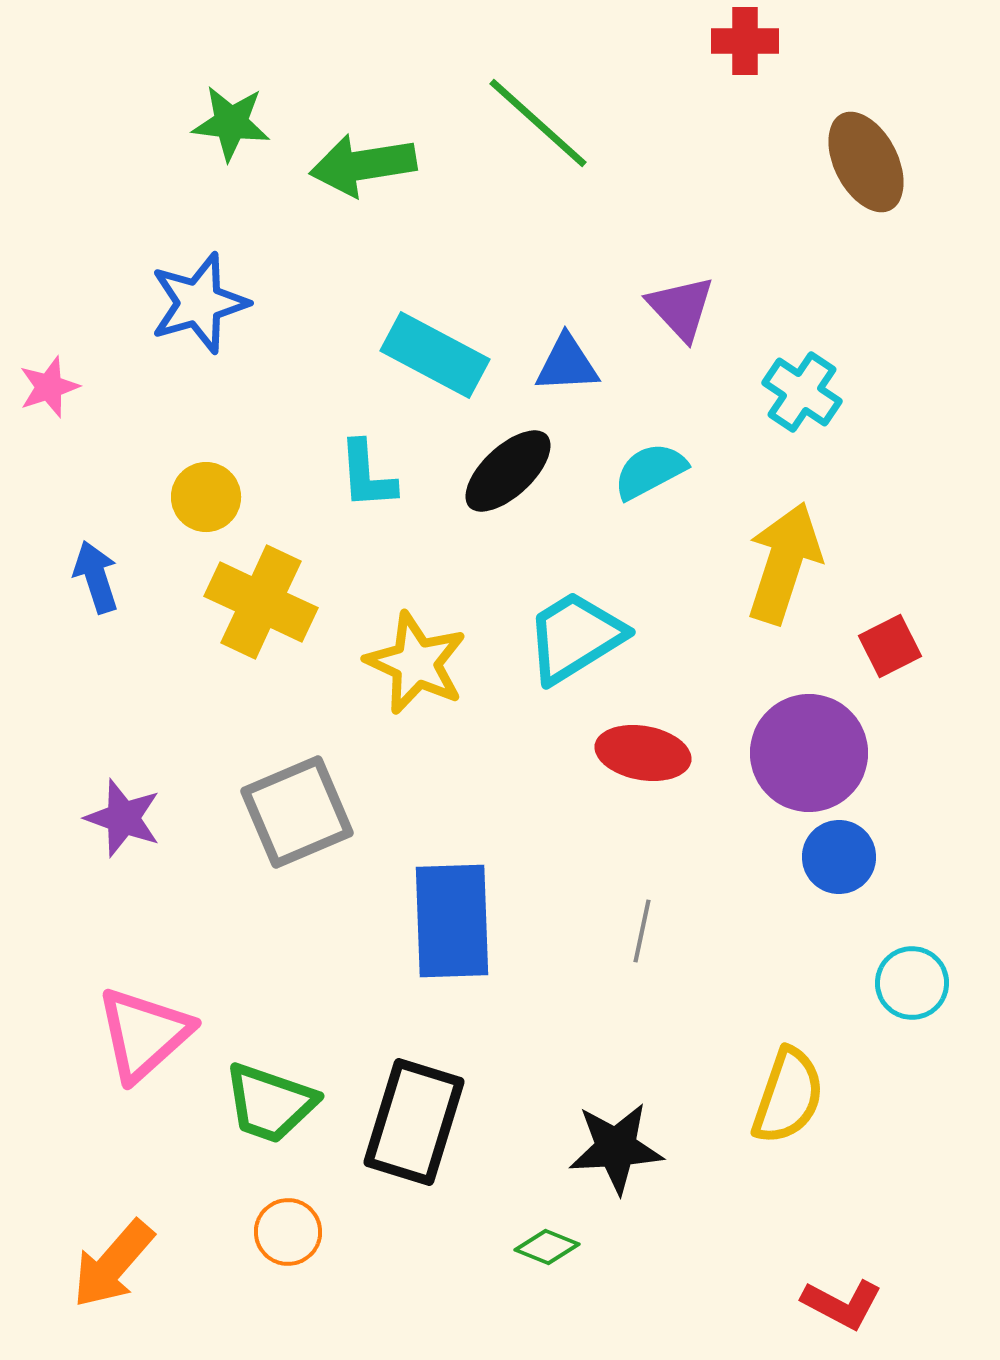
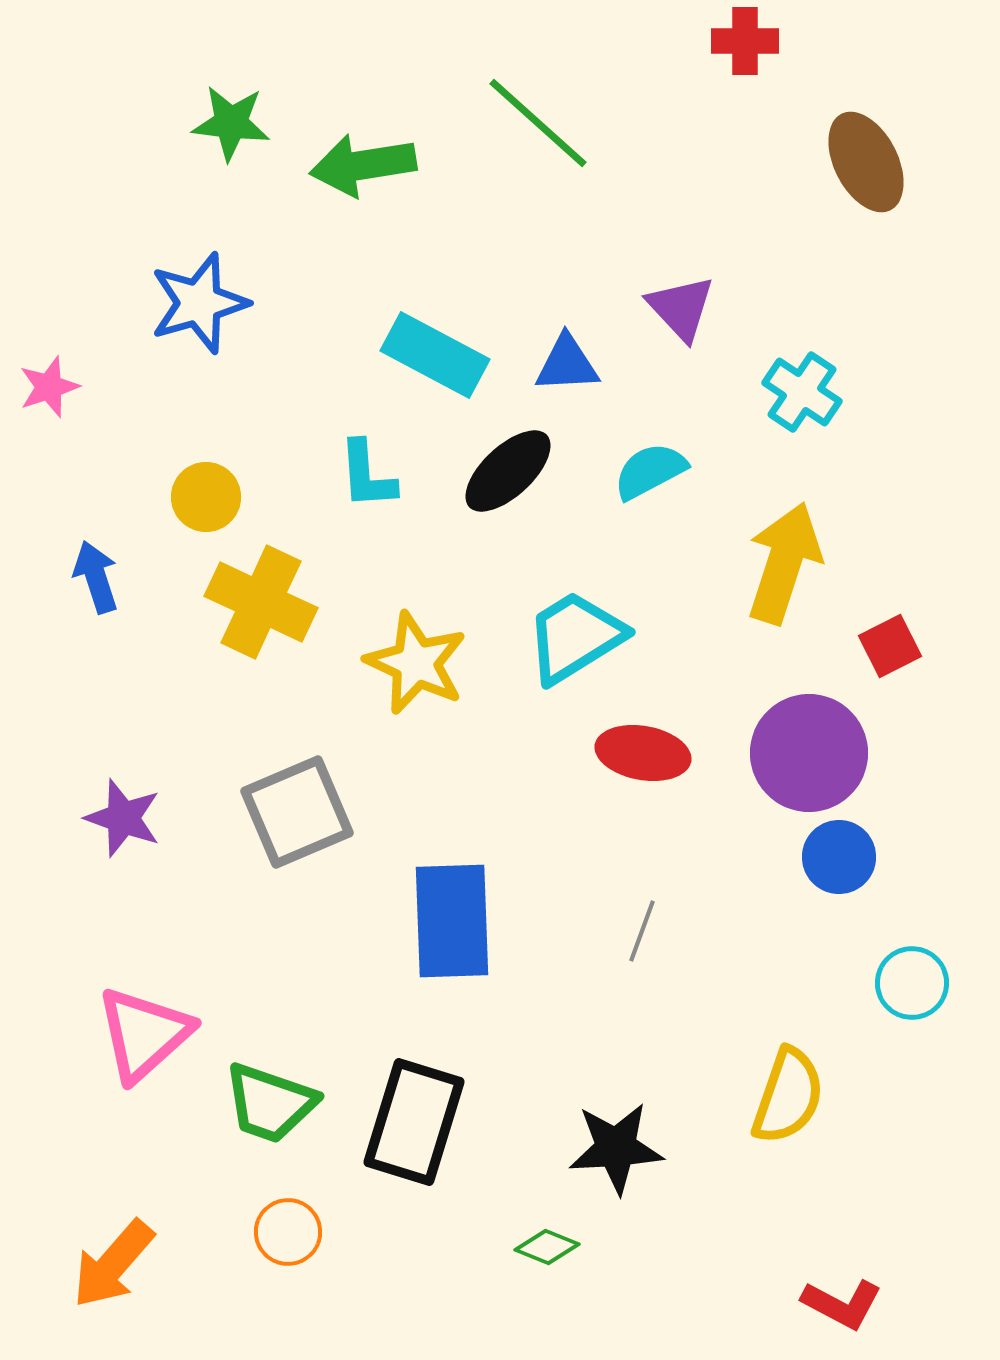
gray line: rotated 8 degrees clockwise
